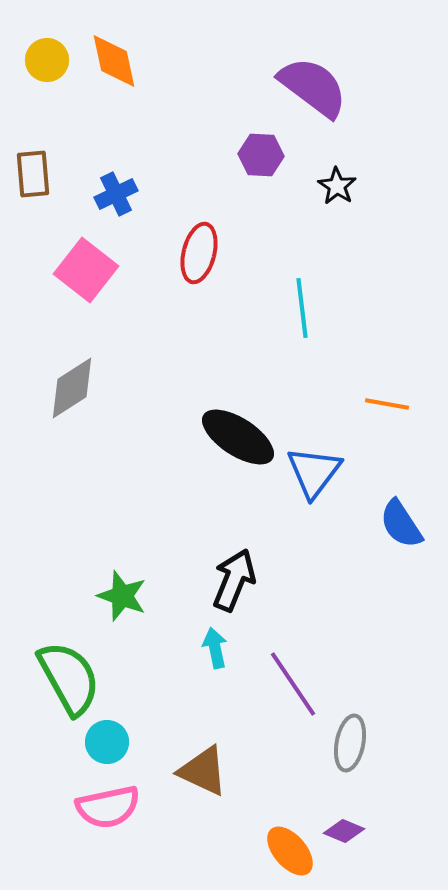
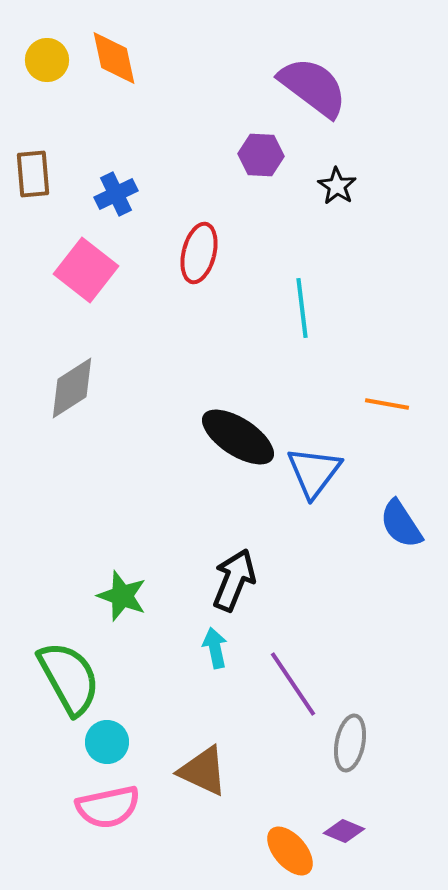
orange diamond: moved 3 px up
